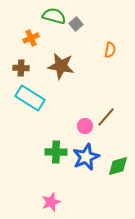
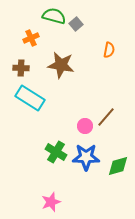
orange semicircle: moved 1 px left
brown star: moved 1 px up
green cross: rotated 30 degrees clockwise
blue star: rotated 24 degrees clockwise
